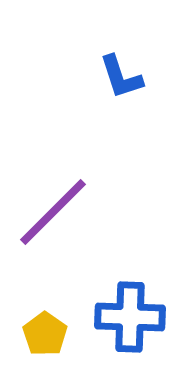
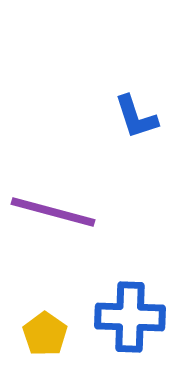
blue L-shape: moved 15 px right, 40 px down
purple line: rotated 60 degrees clockwise
